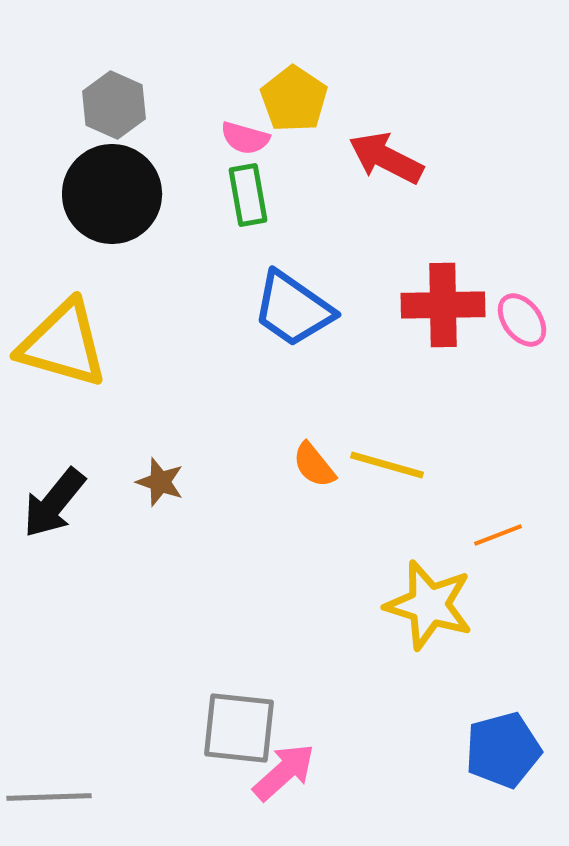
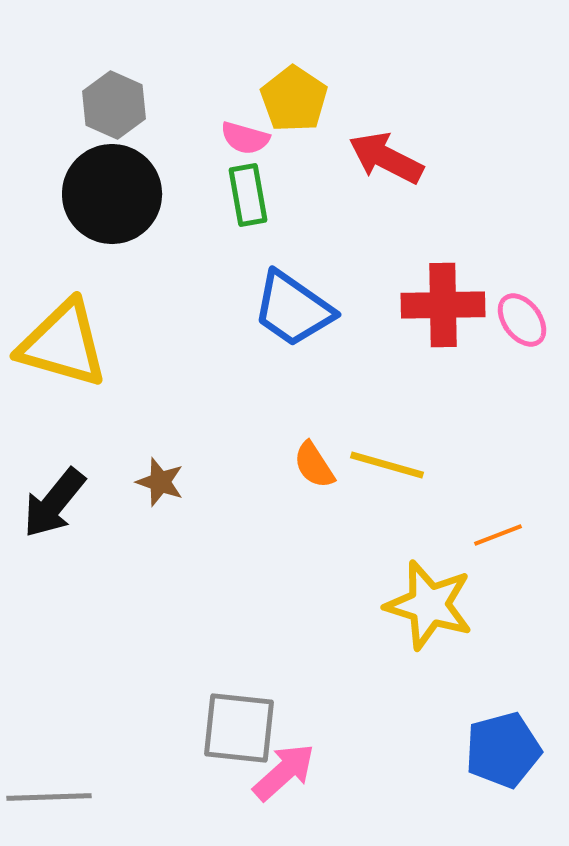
orange semicircle: rotated 6 degrees clockwise
